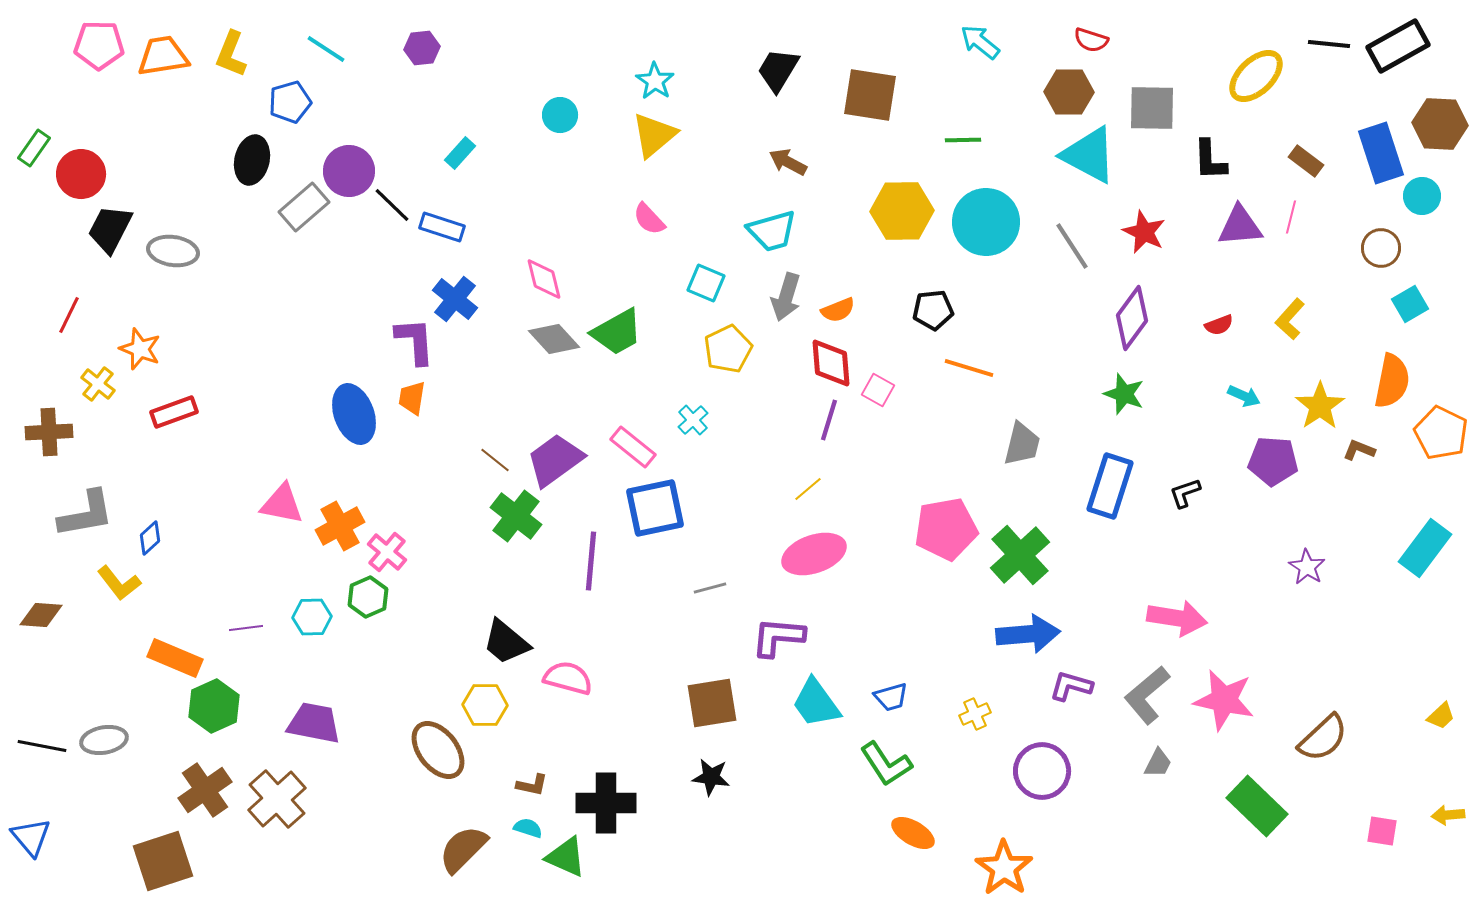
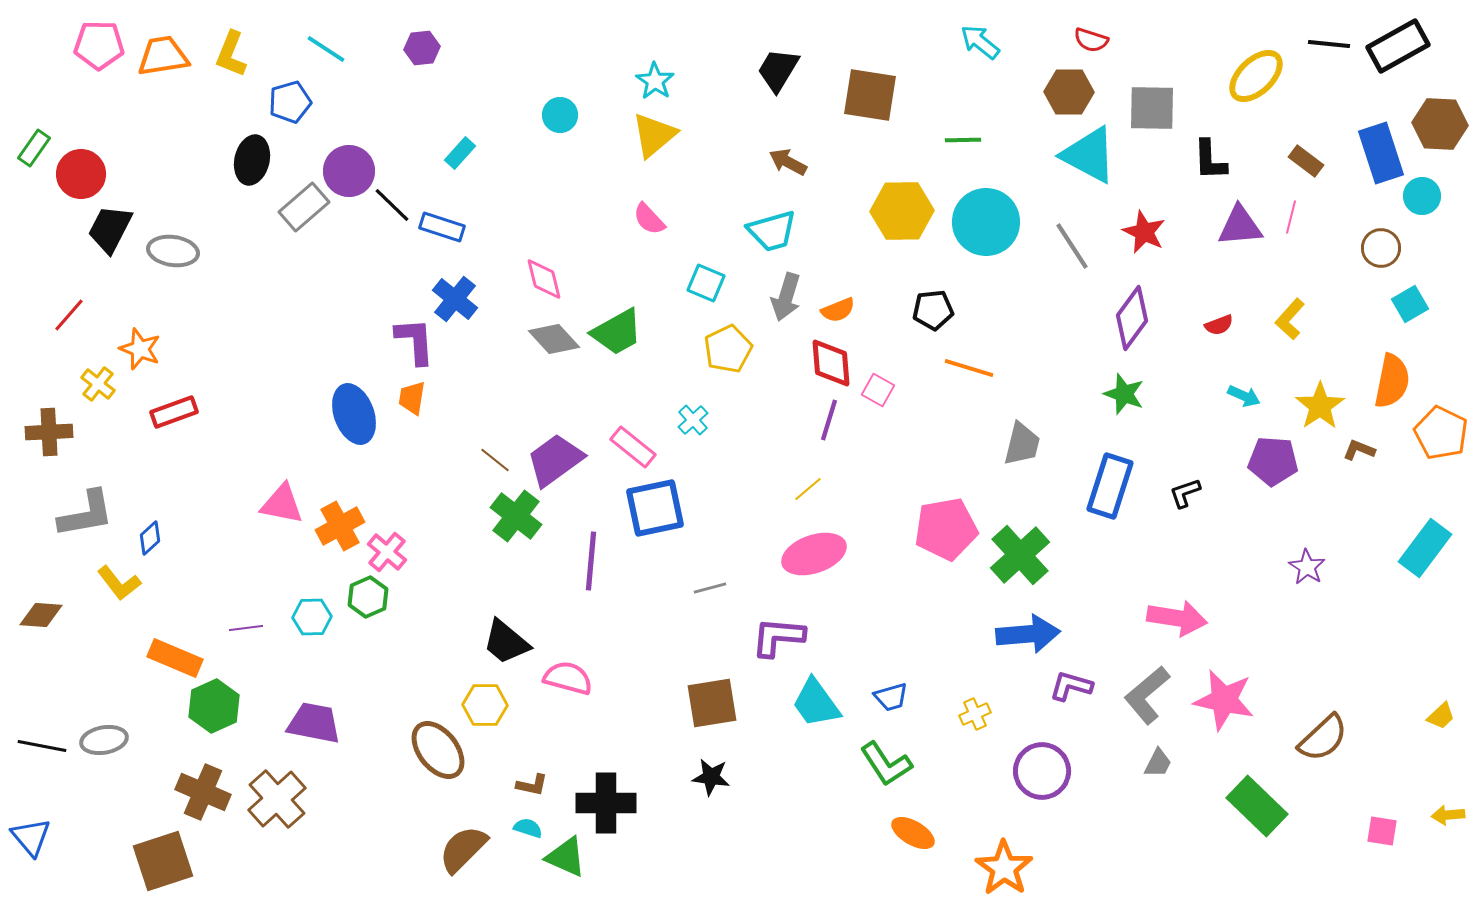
red line at (69, 315): rotated 15 degrees clockwise
brown cross at (205, 790): moved 2 px left, 2 px down; rotated 32 degrees counterclockwise
